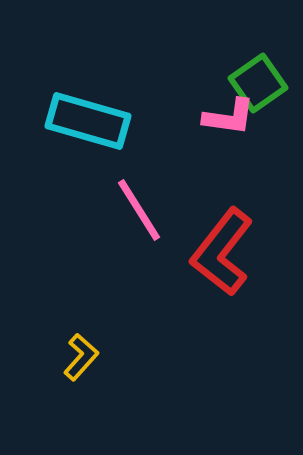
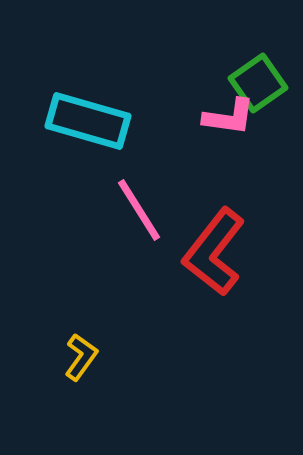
red L-shape: moved 8 px left
yellow L-shape: rotated 6 degrees counterclockwise
